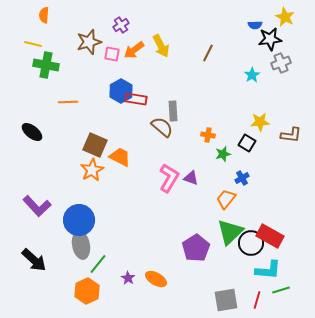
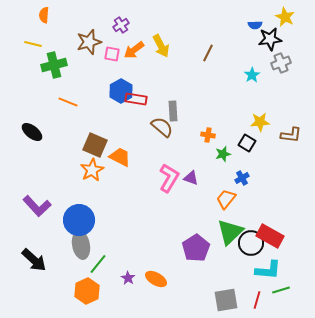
green cross at (46, 65): moved 8 px right; rotated 25 degrees counterclockwise
orange line at (68, 102): rotated 24 degrees clockwise
